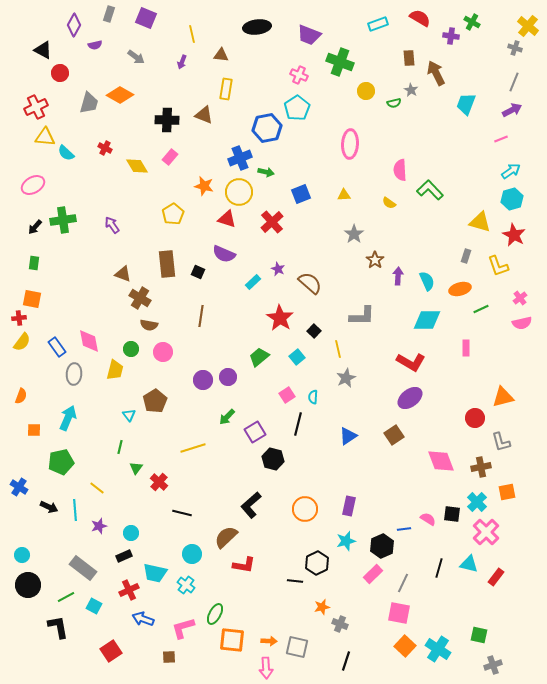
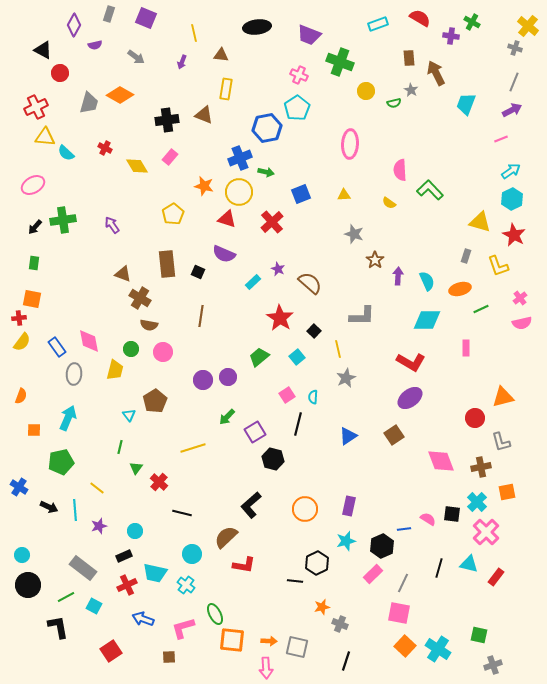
yellow line at (192, 34): moved 2 px right, 1 px up
black cross at (167, 120): rotated 10 degrees counterclockwise
cyan hexagon at (512, 199): rotated 10 degrees counterclockwise
gray star at (354, 234): rotated 18 degrees counterclockwise
cyan circle at (131, 533): moved 4 px right, 2 px up
red cross at (129, 590): moved 2 px left, 5 px up
green ellipse at (215, 614): rotated 55 degrees counterclockwise
